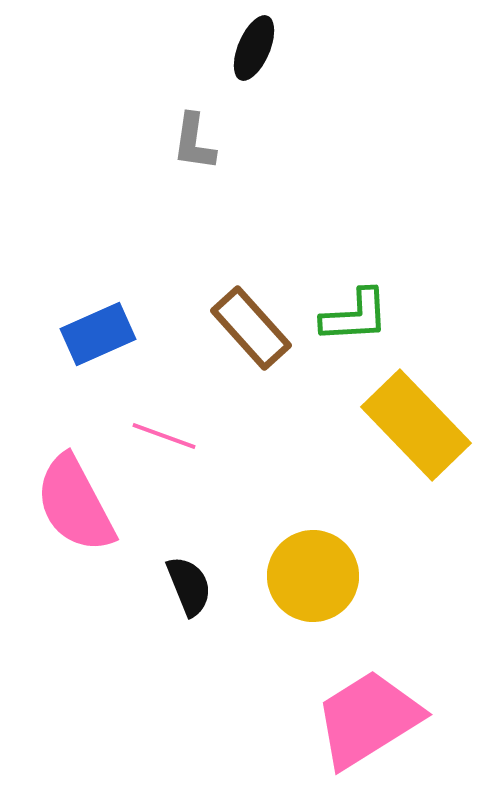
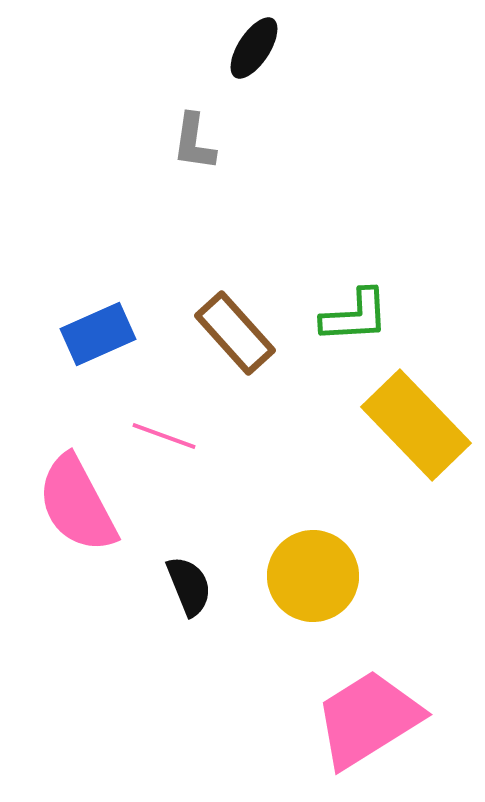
black ellipse: rotated 10 degrees clockwise
brown rectangle: moved 16 px left, 5 px down
pink semicircle: moved 2 px right
